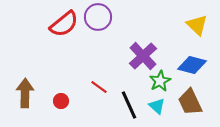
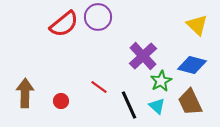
green star: moved 1 px right
